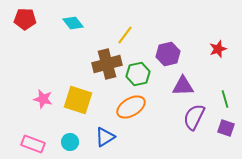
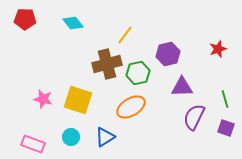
green hexagon: moved 1 px up
purple triangle: moved 1 px left, 1 px down
cyan circle: moved 1 px right, 5 px up
